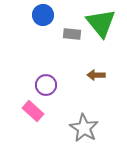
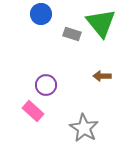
blue circle: moved 2 px left, 1 px up
gray rectangle: rotated 12 degrees clockwise
brown arrow: moved 6 px right, 1 px down
